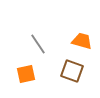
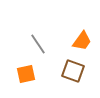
orange trapezoid: rotated 110 degrees clockwise
brown square: moved 1 px right
